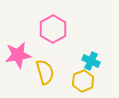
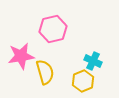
pink hexagon: rotated 16 degrees clockwise
pink star: moved 3 px right, 1 px down
cyan cross: moved 2 px right
